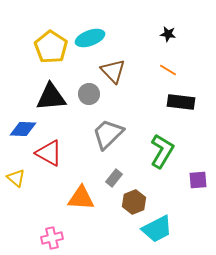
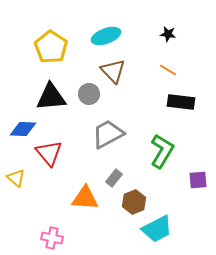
cyan ellipse: moved 16 px right, 2 px up
gray trapezoid: rotated 16 degrees clockwise
red triangle: rotated 20 degrees clockwise
orange triangle: moved 4 px right
pink cross: rotated 25 degrees clockwise
